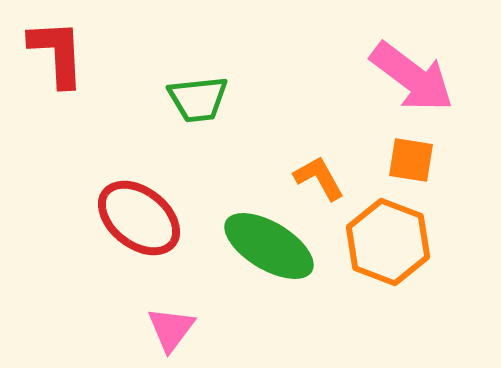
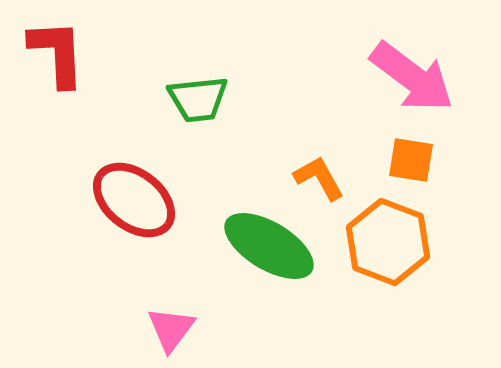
red ellipse: moved 5 px left, 18 px up
